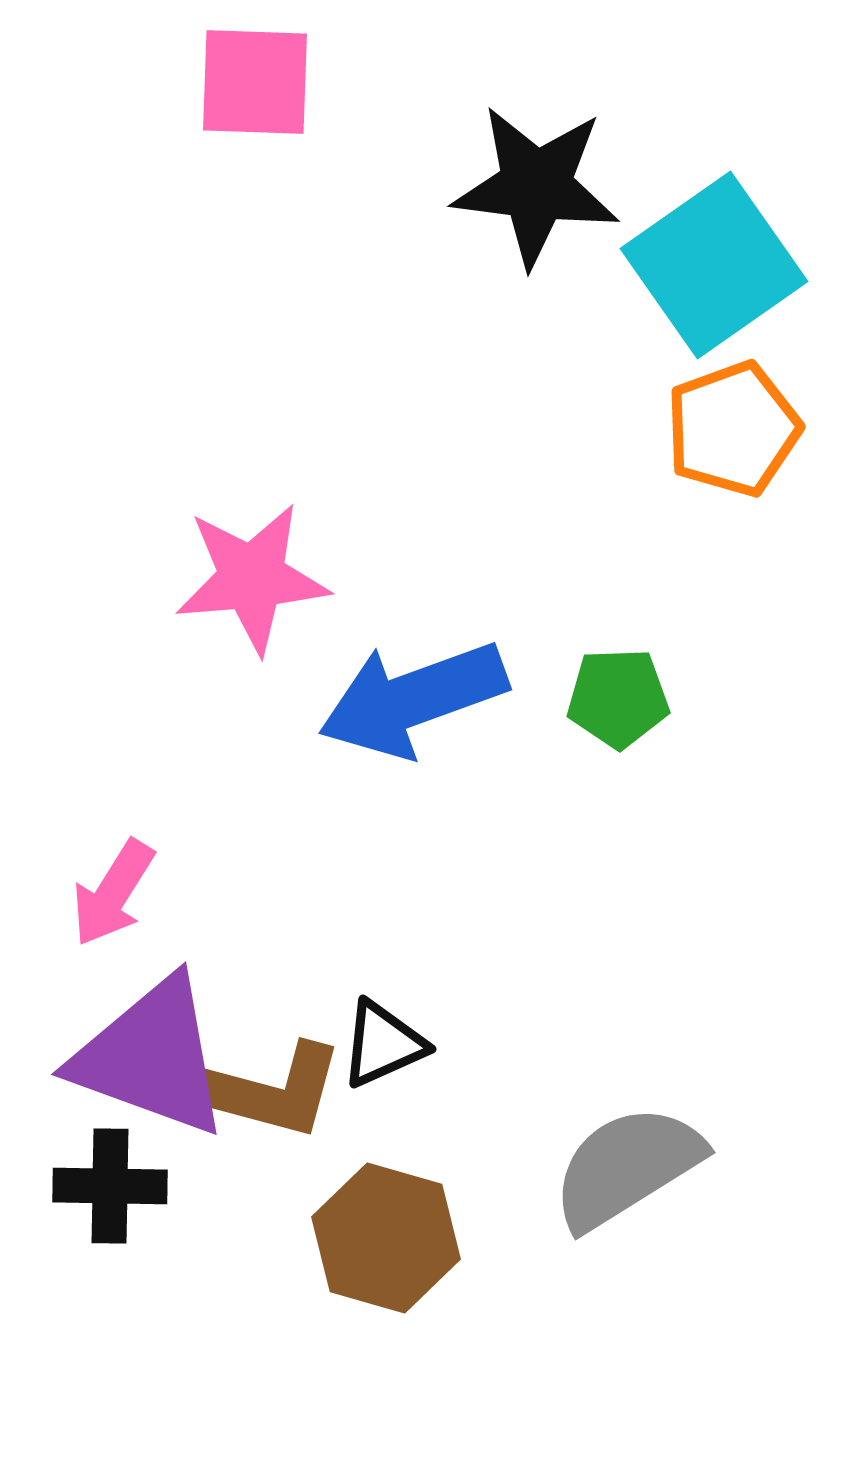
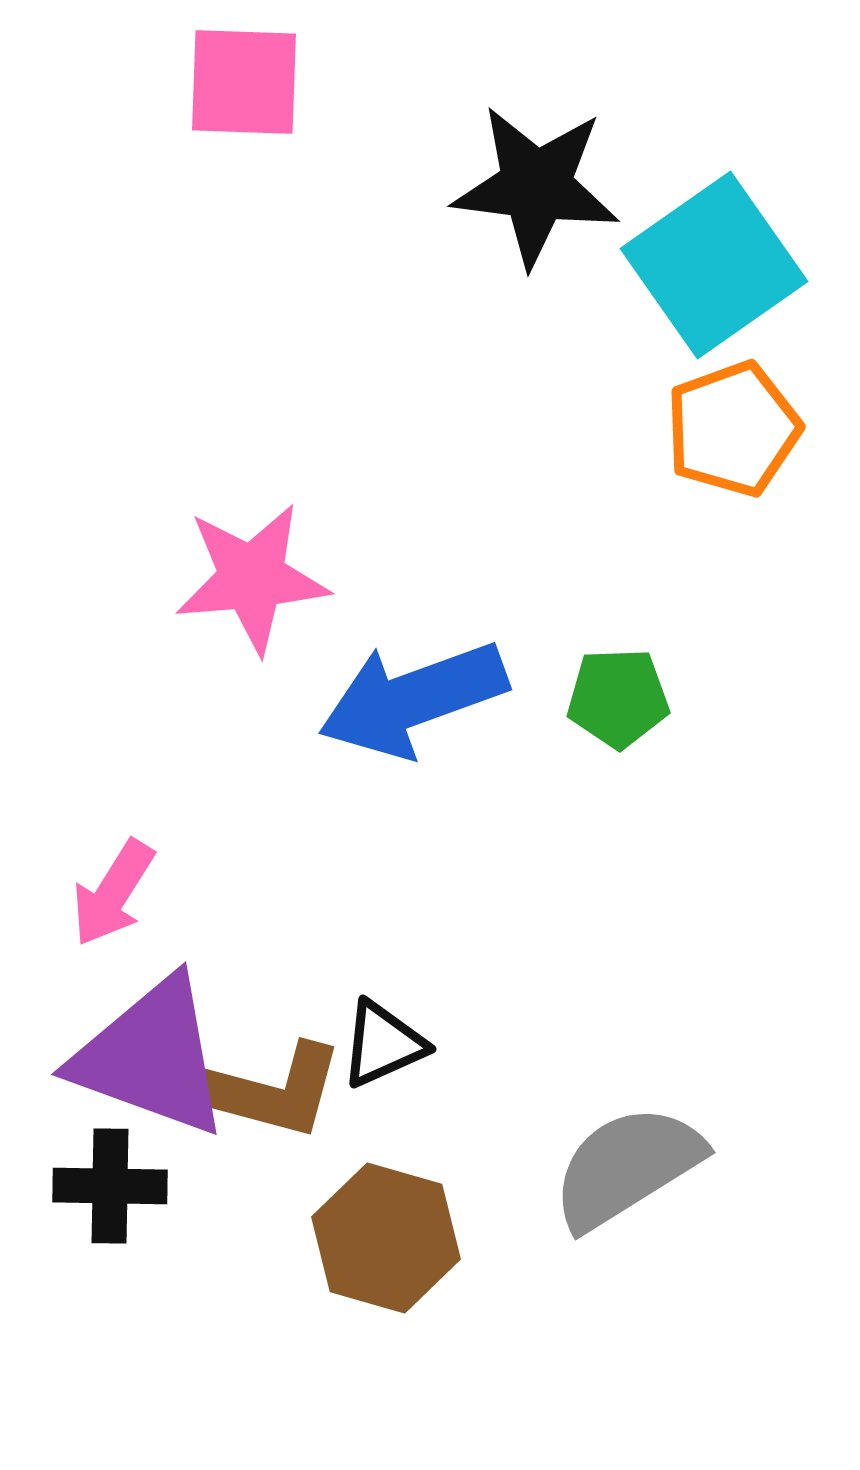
pink square: moved 11 px left
